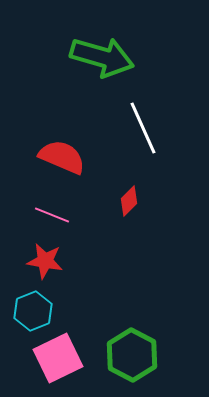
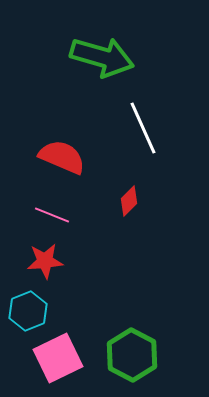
red star: rotated 15 degrees counterclockwise
cyan hexagon: moved 5 px left
